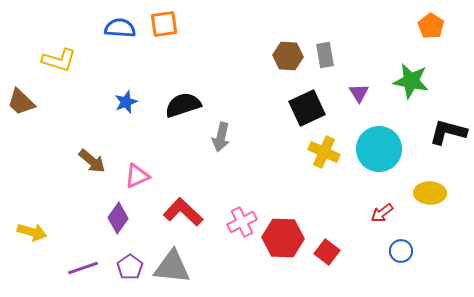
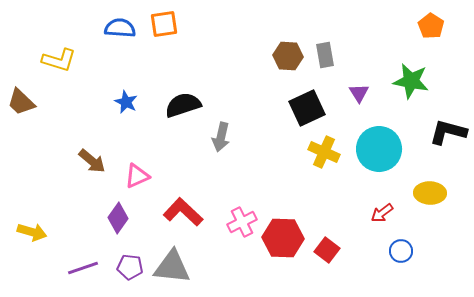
blue star: rotated 25 degrees counterclockwise
red square: moved 2 px up
purple pentagon: rotated 30 degrees counterclockwise
